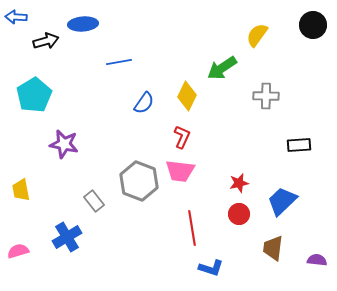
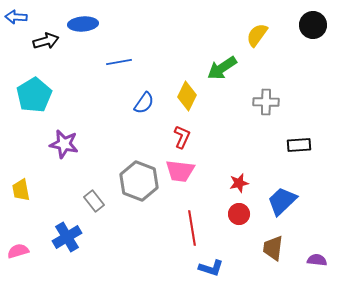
gray cross: moved 6 px down
